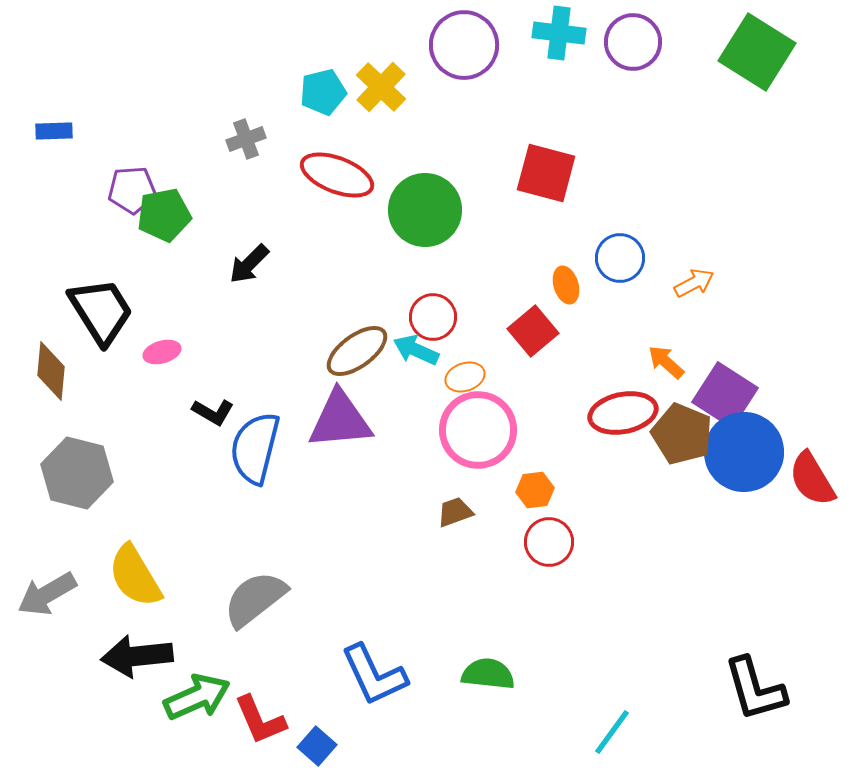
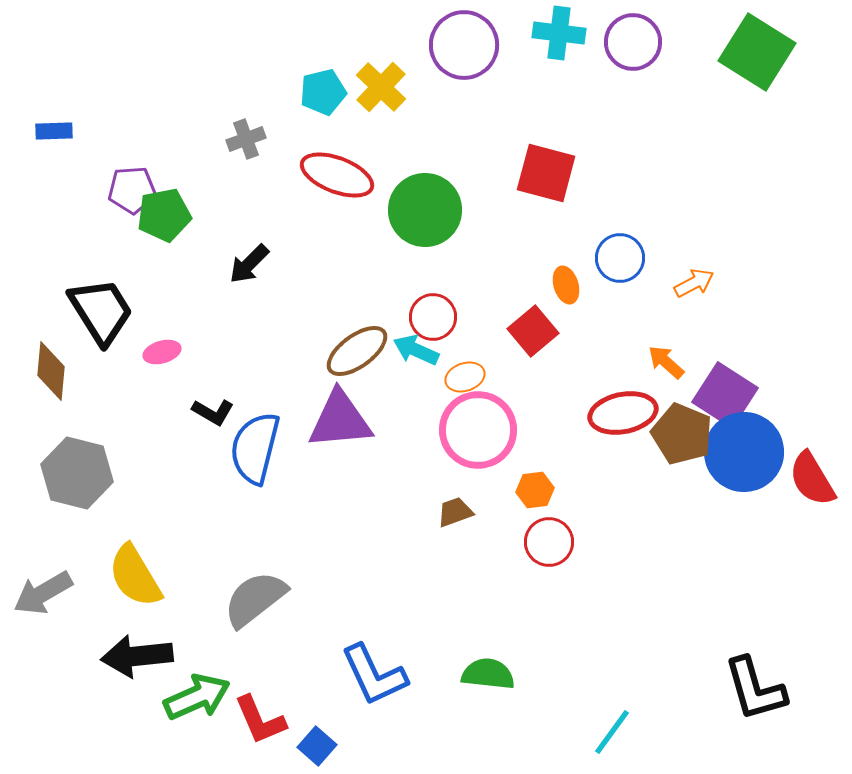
gray arrow at (47, 594): moved 4 px left, 1 px up
